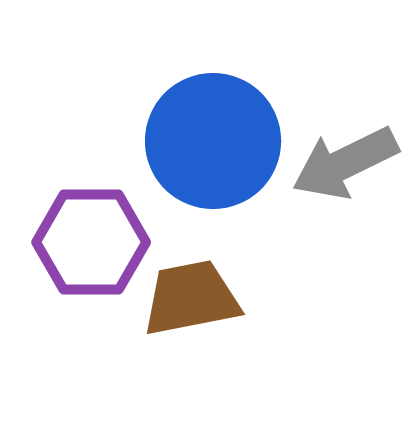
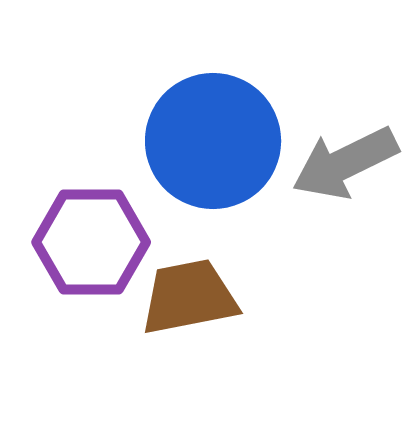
brown trapezoid: moved 2 px left, 1 px up
